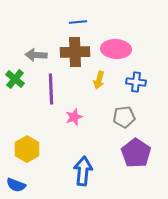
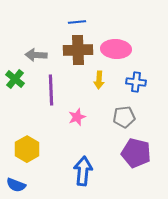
blue line: moved 1 px left
brown cross: moved 3 px right, 2 px up
yellow arrow: rotated 12 degrees counterclockwise
purple line: moved 1 px down
pink star: moved 3 px right
purple pentagon: rotated 20 degrees counterclockwise
